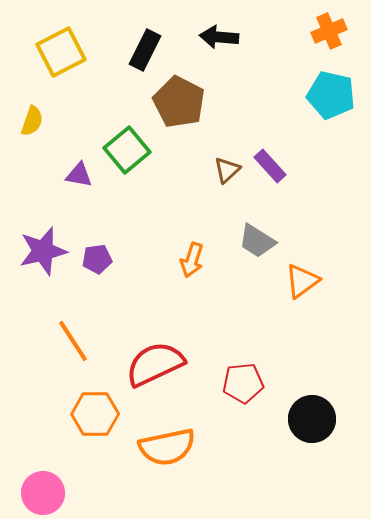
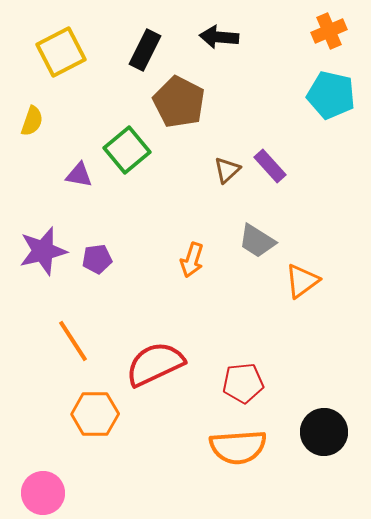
black circle: moved 12 px right, 13 px down
orange semicircle: moved 71 px right; rotated 8 degrees clockwise
